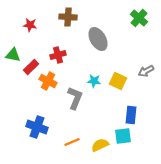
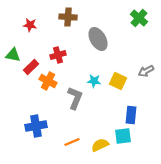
blue cross: moved 1 px left, 1 px up; rotated 30 degrees counterclockwise
